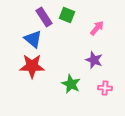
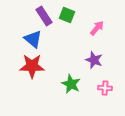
purple rectangle: moved 1 px up
